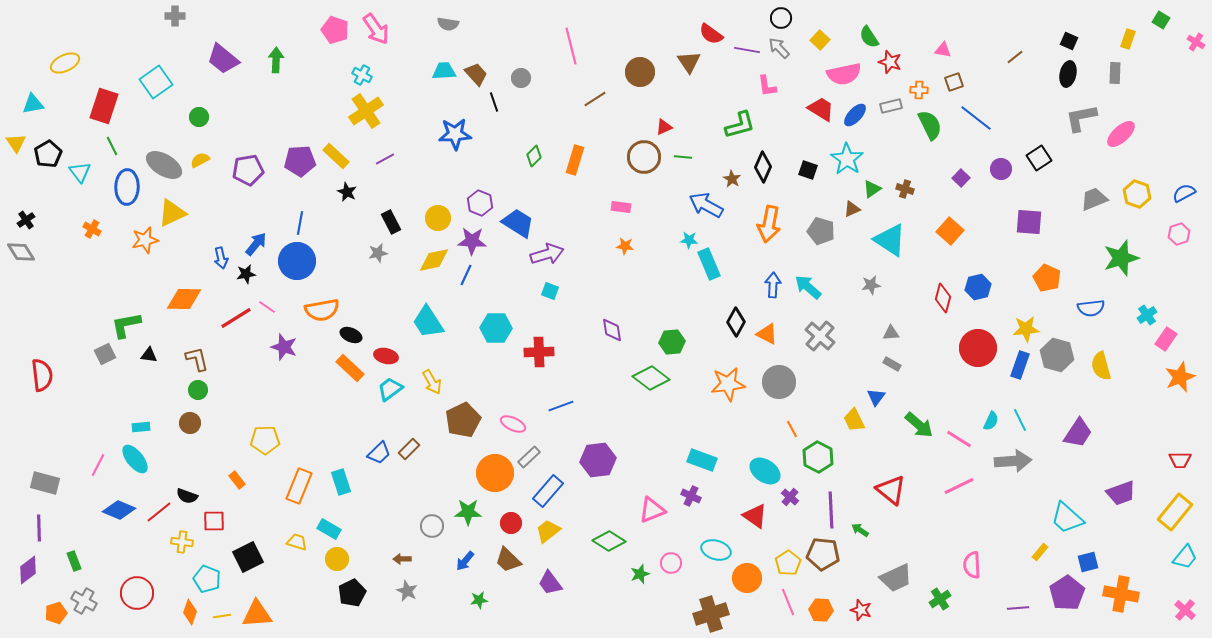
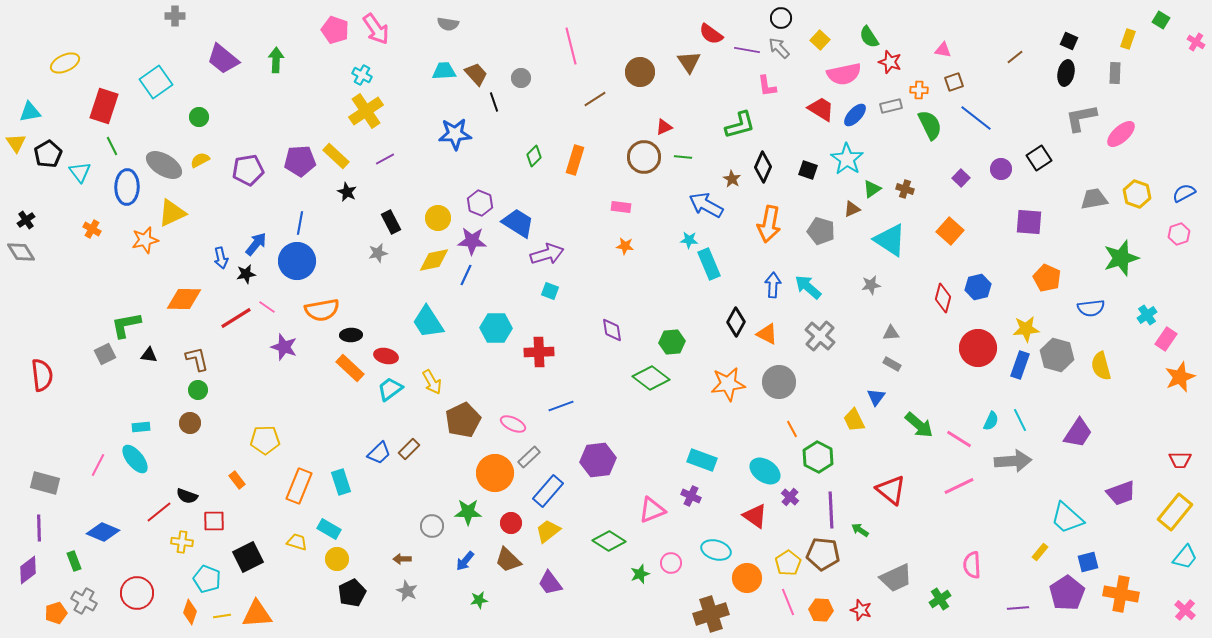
black ellipse at (1068, 74): moved 2 px left, 1 px up
cyan triangle at (33, 104): moved 3 px left, 8 px down
gray trapezoid at (1094, 199): rotated 12 degrees clockwise
black ellipse at (351, 335): rotated 25 degrees counterclockwise
blue diamond at (119, 510): moved 16 px left, 22 px down
